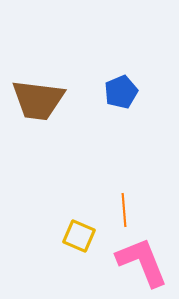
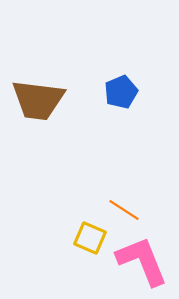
orange line: rotated 52 degrees counterclockwise
yellow square: moved 11 px right, 2 px down
pink L-shape: moved 1 px up
